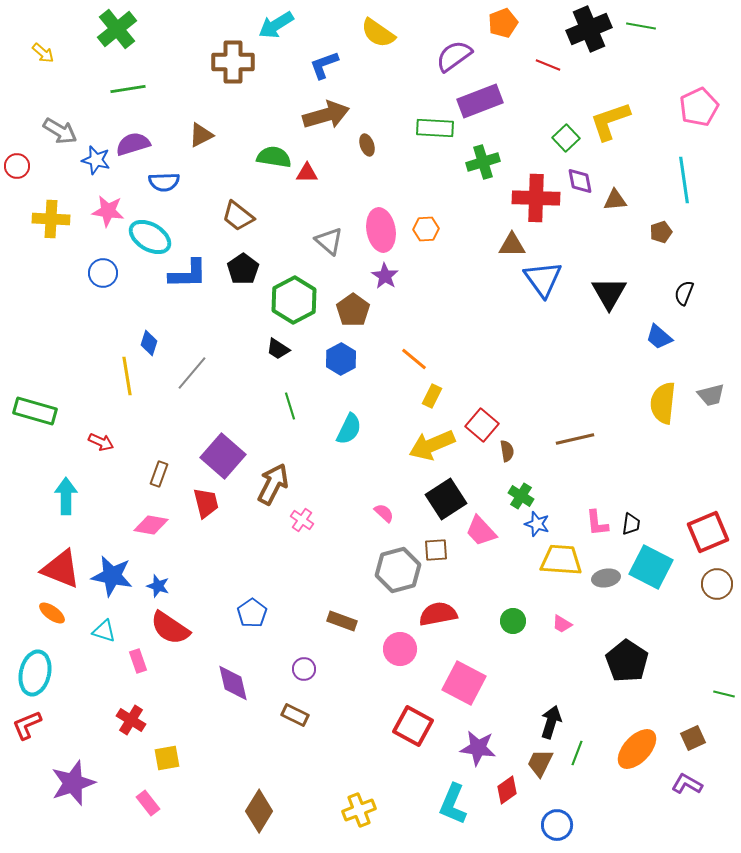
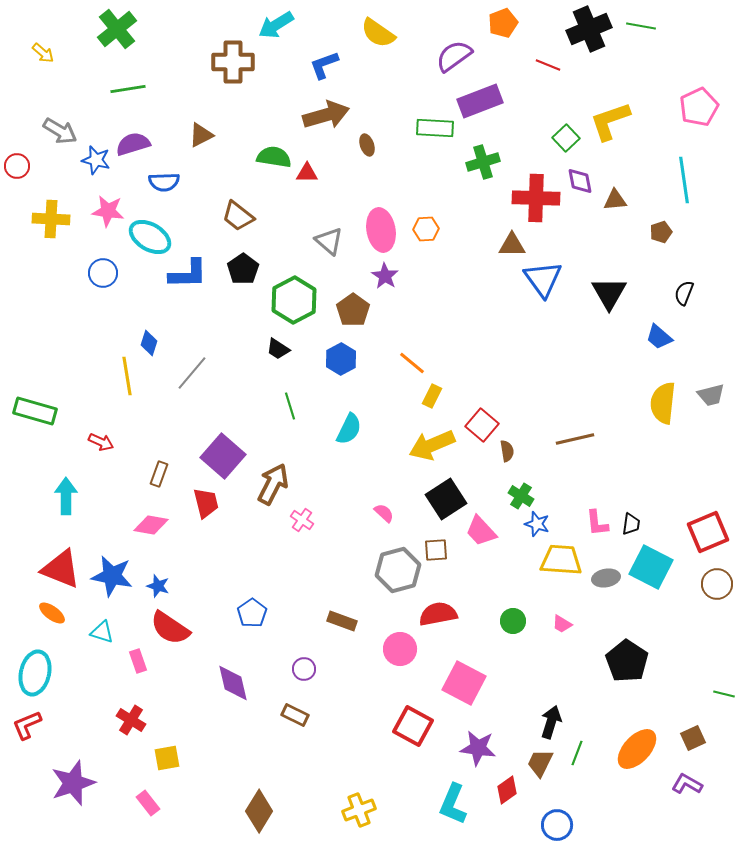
orange line at (414, 359): moved 2 px left, 4 px down
cyan triangle at (104, 631): moved 2 px left, 1 px down
